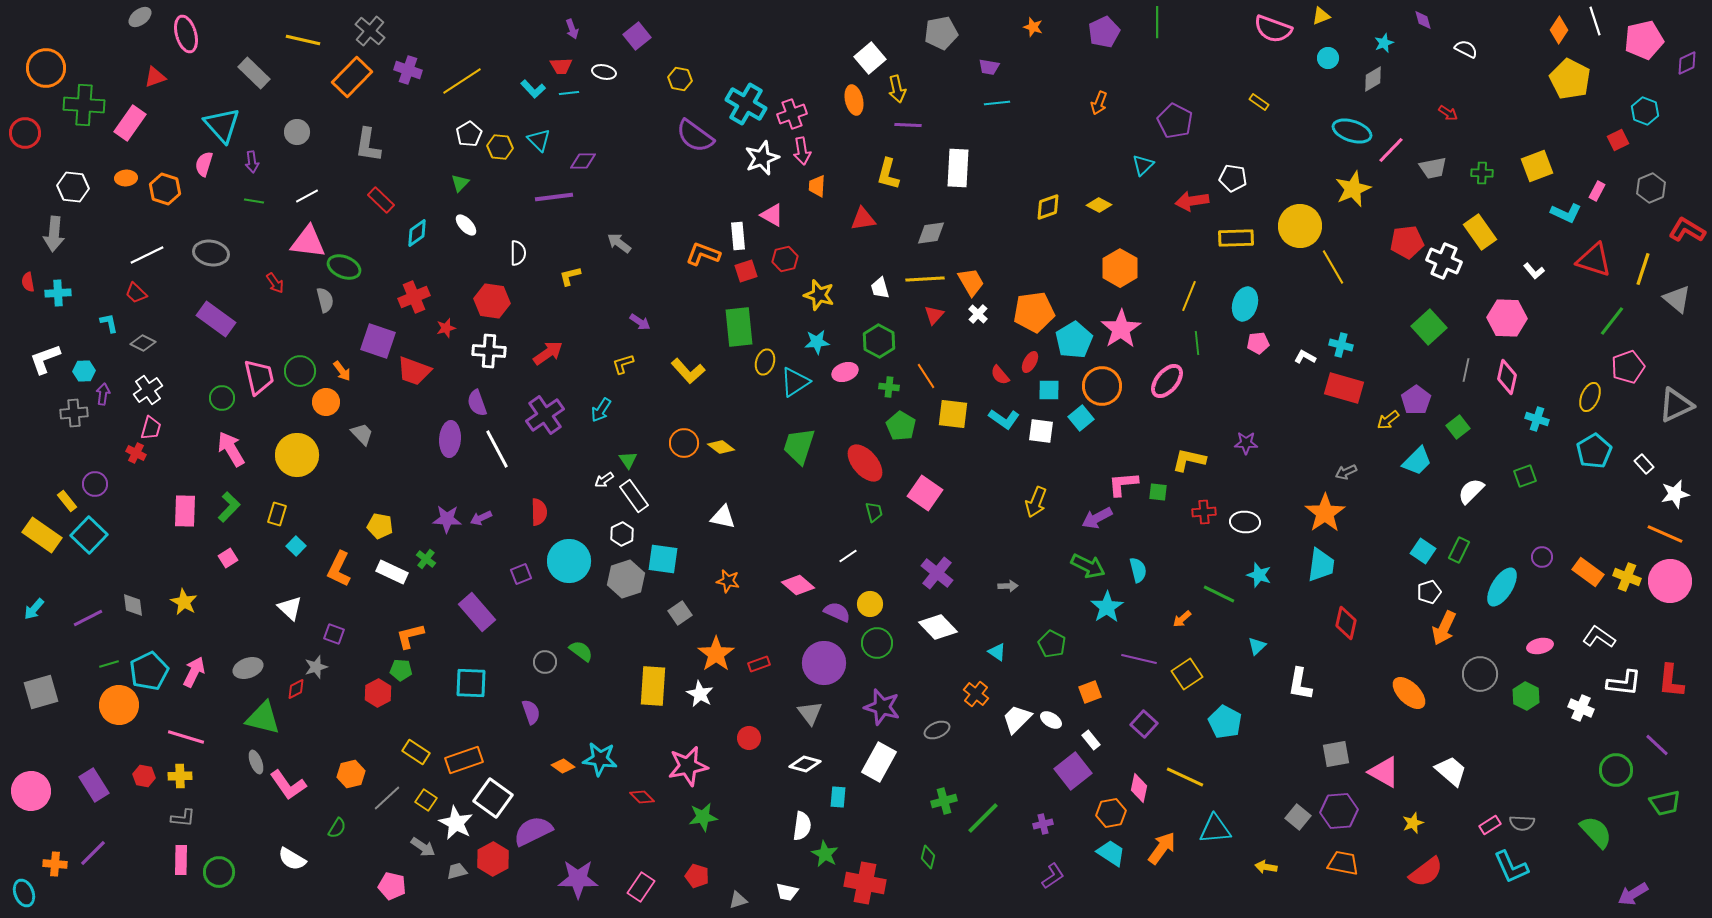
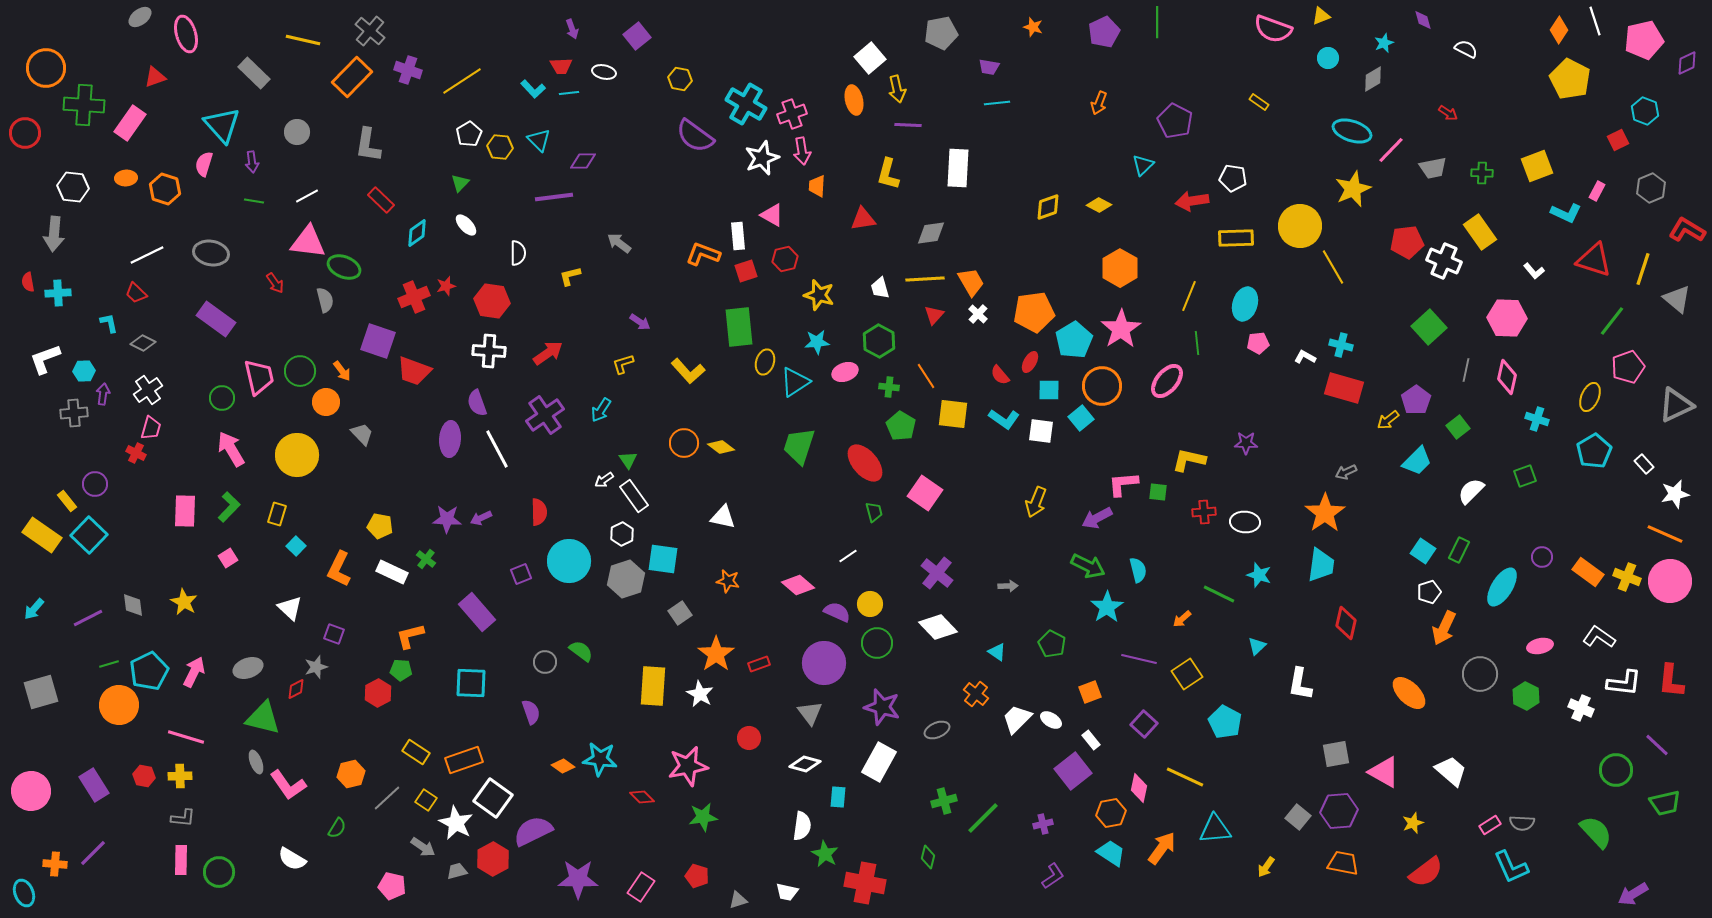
red star at (446, 328): moved 42 px up
yellow arrow at (1266, 867): rotated 65 degrees counterclockwise
